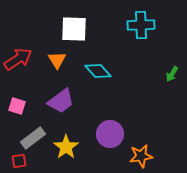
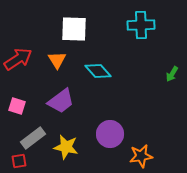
yellow star: rotated 25 degrees counterclockwise
